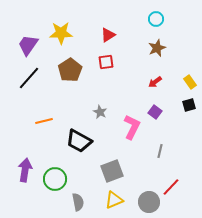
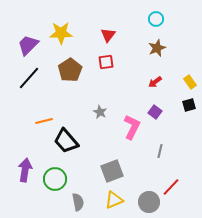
red triangle: rotated 21 degrees counterclockwise
purple trapezoid: rotated 10 degrees clockwise
black trapezoid: moved 13 px left; rotated 20 degrees clockwise
